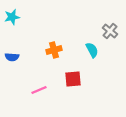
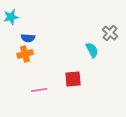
cyan star: moved 1 px left
gray cross: moved 2 px down
orange cross: moved 29 px left, 4 px down
blue semicircle: moved 16 px right, 19 px up
pink line: rotated 14 degrees clockwise
